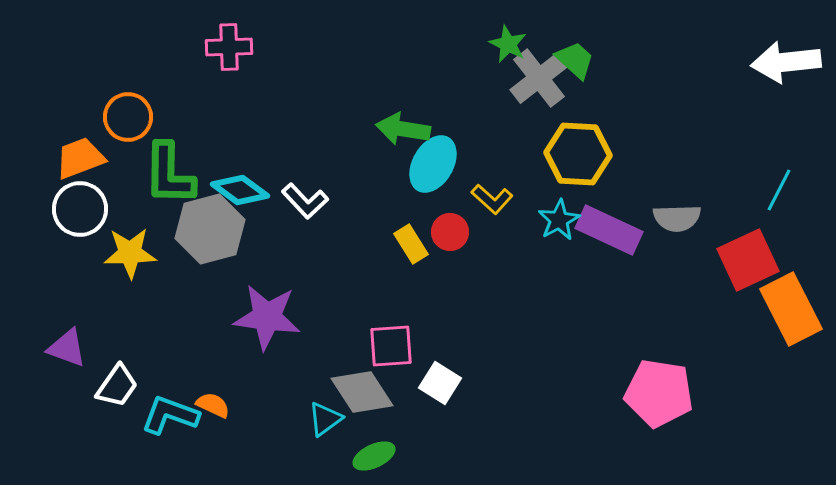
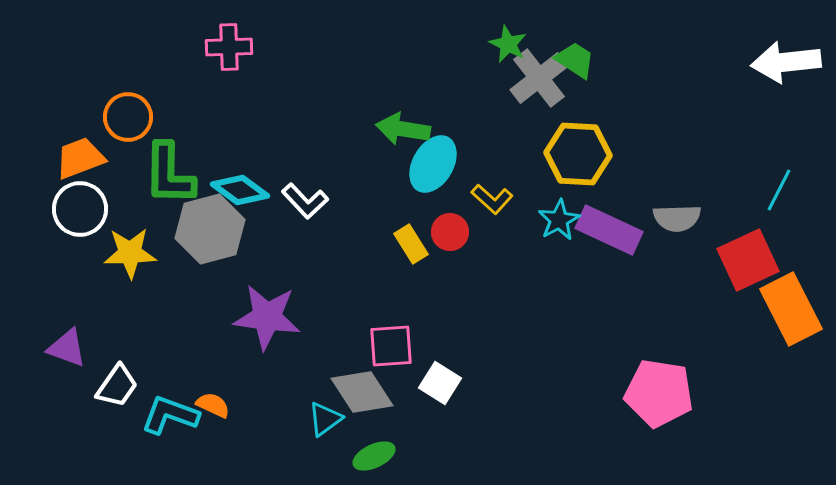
green trapezoid: rotated 9 degrees counterclockwise
